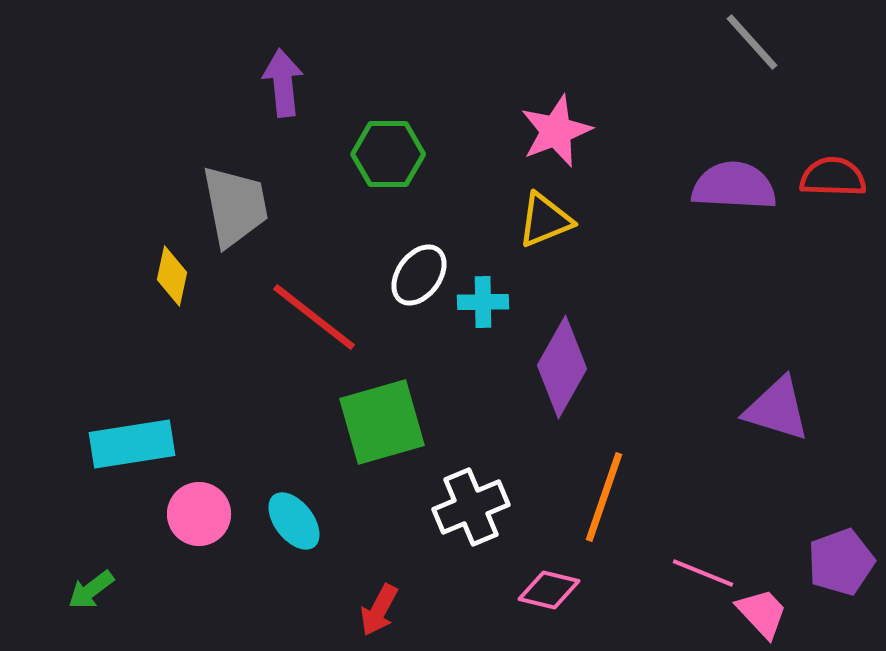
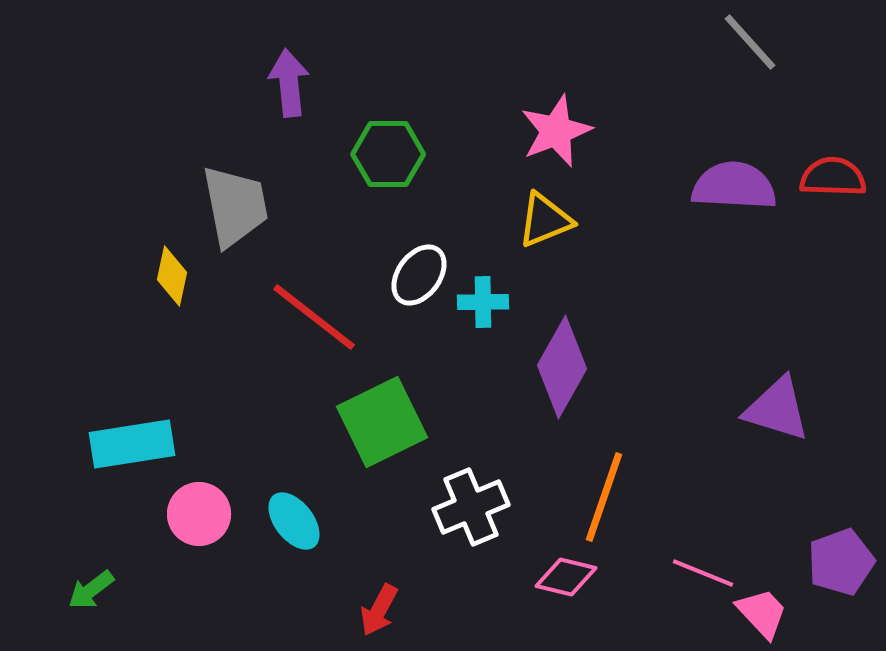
gray line: moved 2 px left
purple arrow: moved 6 px right
green square: rotated 10 degrees counterclockwise
pink diamond: moved 17 px right, 13 px up
